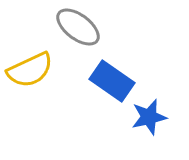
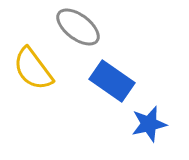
yellow semicircle: moved 3 px right, 1 px up; rotated 78 degrees clockwise
blue star: moved 7 px down
